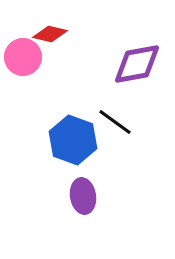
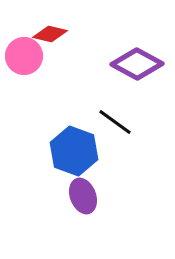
pink circle: moved 1 px right, 1 px up
purple diamond: rotated 39 degrees clockwise
blue hexagon: moved 1 px right, 11 px down
purple ellipse: rotated 12 degrees counterclockwise
